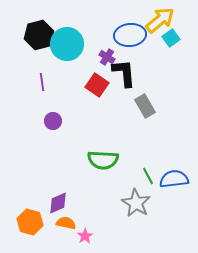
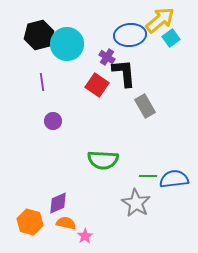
green line: rotated 60 degrees counterclockwise
